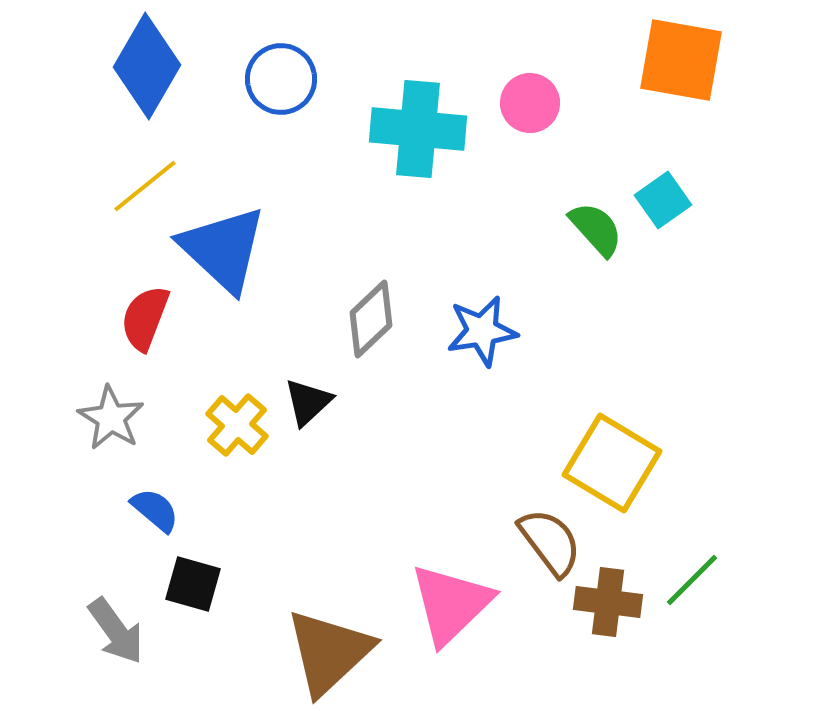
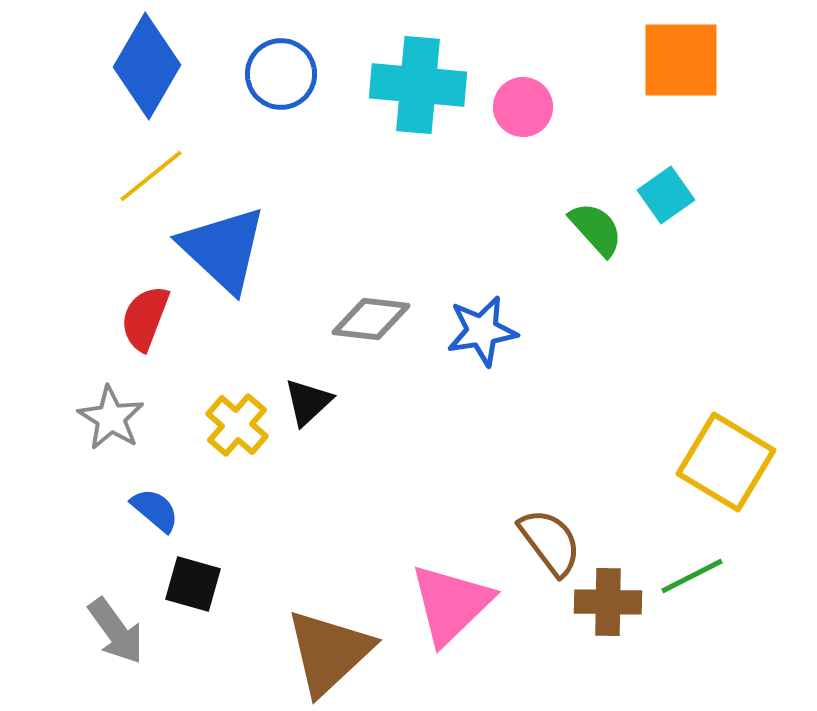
orange square: rotated 10 degrees counterclockwise
blue circle: moved 5 px up
pink circle: moved 7 px left, 4 px down
cyan cross: moved 44 px up
yellow line: moved 6 px right, 10 px up
cyan square: moved 3 px right, 5 px up
gray diamond: rotated 50 degrees clockwise
yellow square: moved 114 px right, 1 px up
green line: moved 4 px up; rotated 18 degrees clockwise
brown cross: rotated 6 degrees counterclockwise
